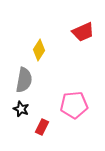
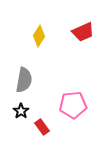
yellow diamond: moved 14 px up
pink pentagon: moved 1 px left
black star: moved 2 px down; rotated 14 degrees clockwise
red rectangle: rotated 63 degrees counterclockwise
